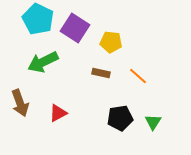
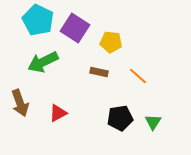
cyan pentagon: moved 1 px down
brown rectangle: moved 2 px left, 1 px up
